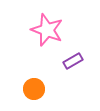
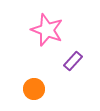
purple rectangle: rotated 18 degrees counterclockwise
